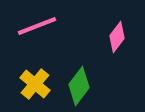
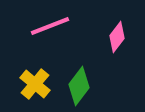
pink line: moved 13 px right
